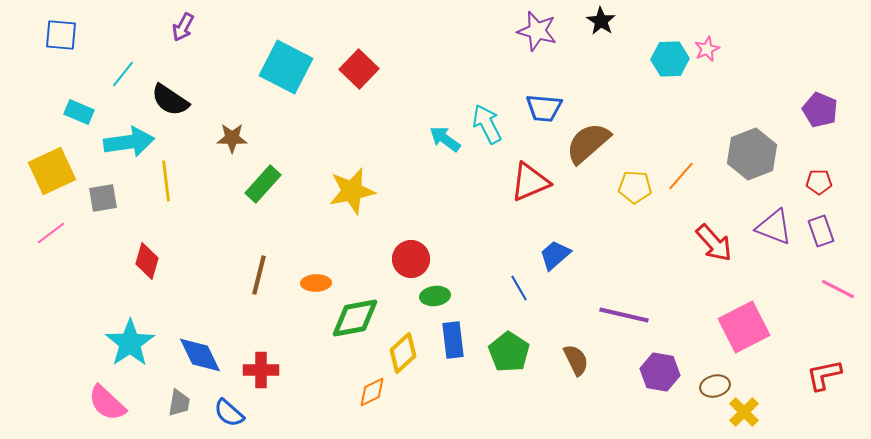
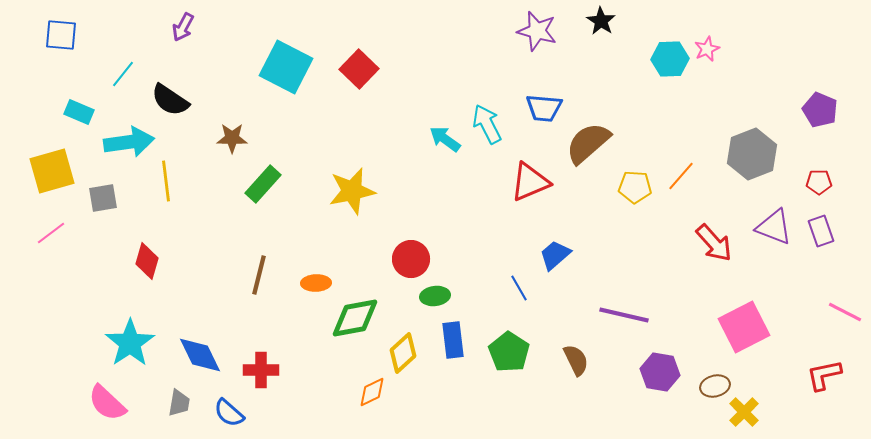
yellow square at (52, 171): rotated 9 degrees clockwise
pink line at (838, 289): moved 7 px right, 23 px down
